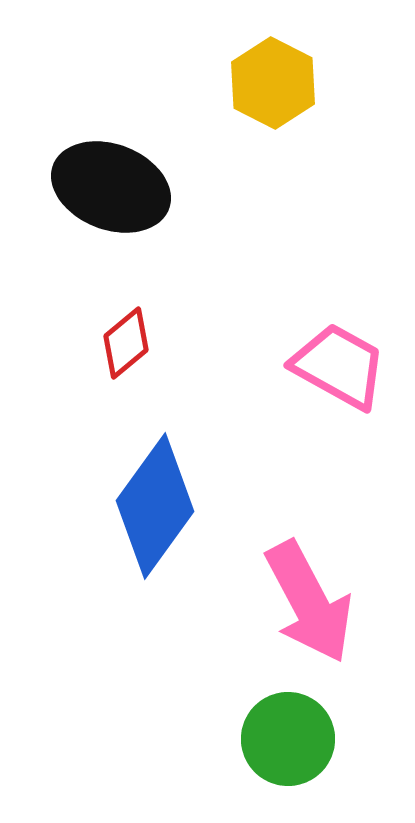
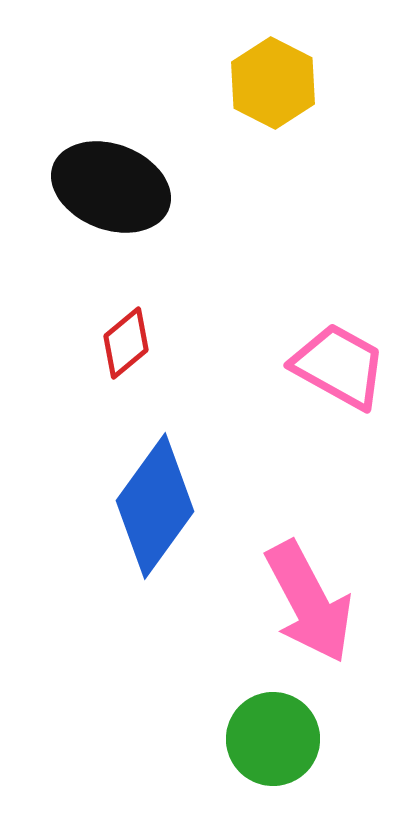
green circle: moved 15 px left
